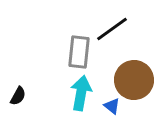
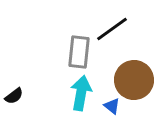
black semicircle: moved 4 px left; rotated 24 degrees clockwise
